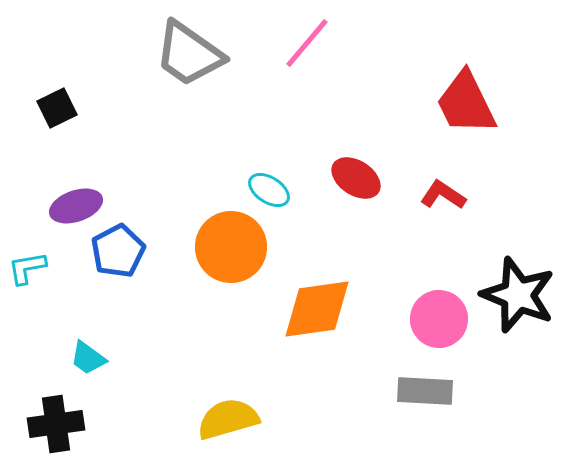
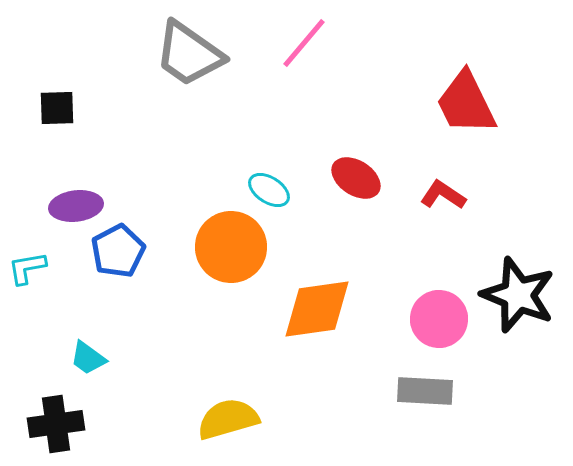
pink line: moved 3 px left
black square: rotated 24 degrees clockwise
purple ellipse: rotated 12 degrees clockwise
